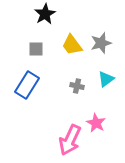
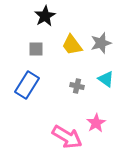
black star: moved 2 px down
cyan triangle: rotated 48 degrees counterclockwise
pink star: rotated 12 degrees clockwise
pink arrow: moved 3 px left, 3 px up; rotated 84 degrees counterclockwise
